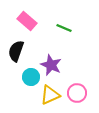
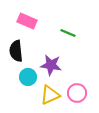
pink rectangle: rotated 18 degrees counterclockwise
green line: moved 4 px right, 5 px down
black semicircle: rotated 25 degrees counterclockwise
purple star: rotated 15 degrees counterclockwise
cyan circle: moved 3 px left
